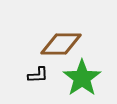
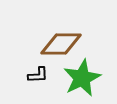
green star: rotated 9 degrees clockwise
